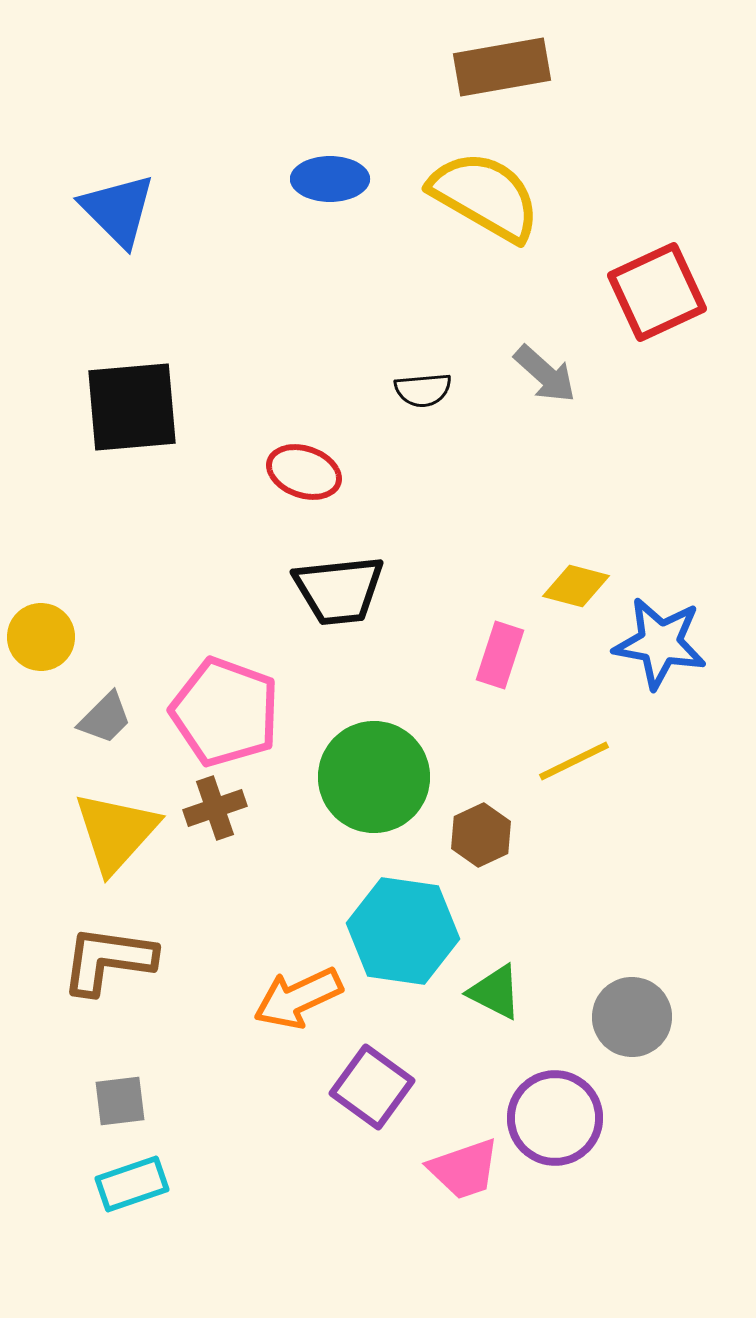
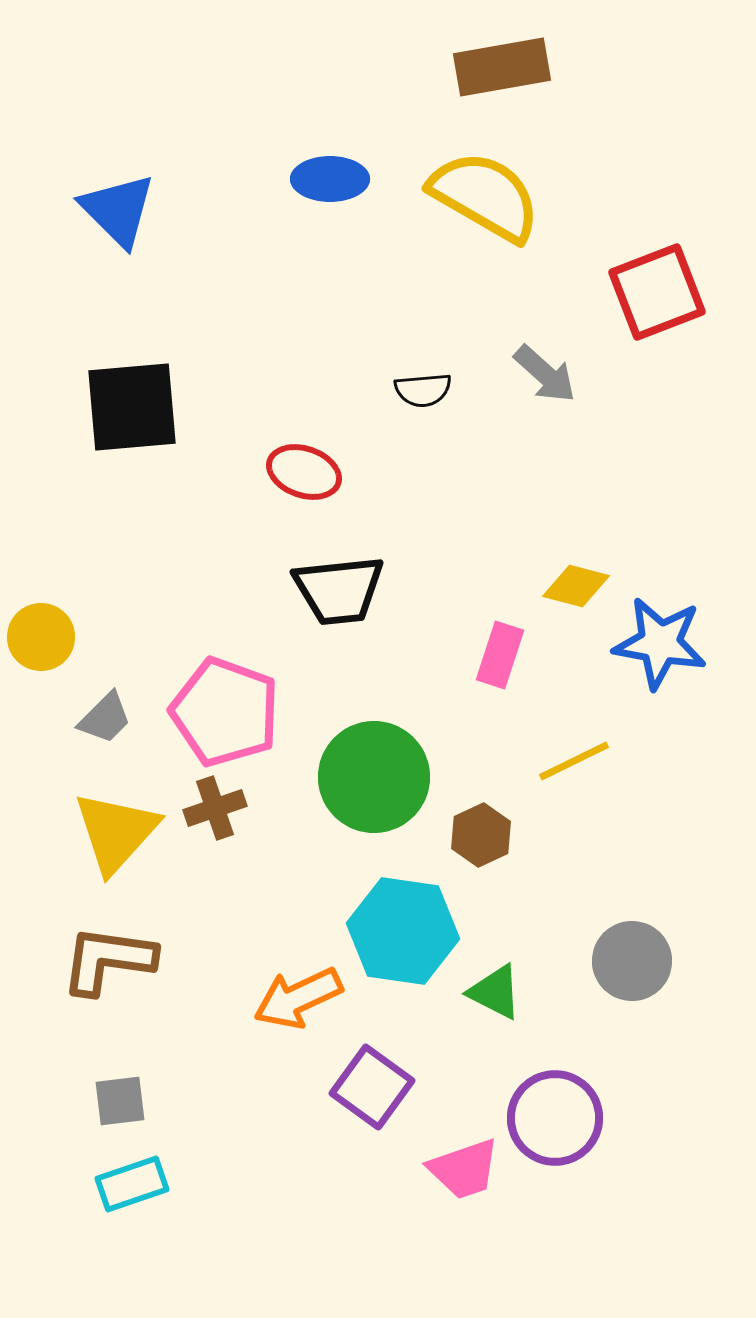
red square: rotated 4 degrees clockwise
gray circle: moved 56 px up
